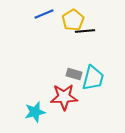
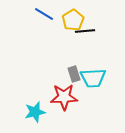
blue line: rotated 54 degrees clockwise
gray rectangle: rotated 56 degrees clockwise
cyan trapezoid: rotated 72 degrees clockwise
